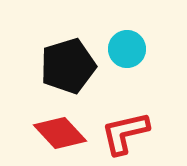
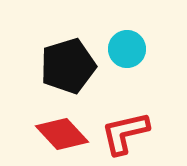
red diamond: moved 2 px right, 1 px down
